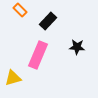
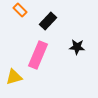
yellow triangle: moved 1 px right, 1 px up
